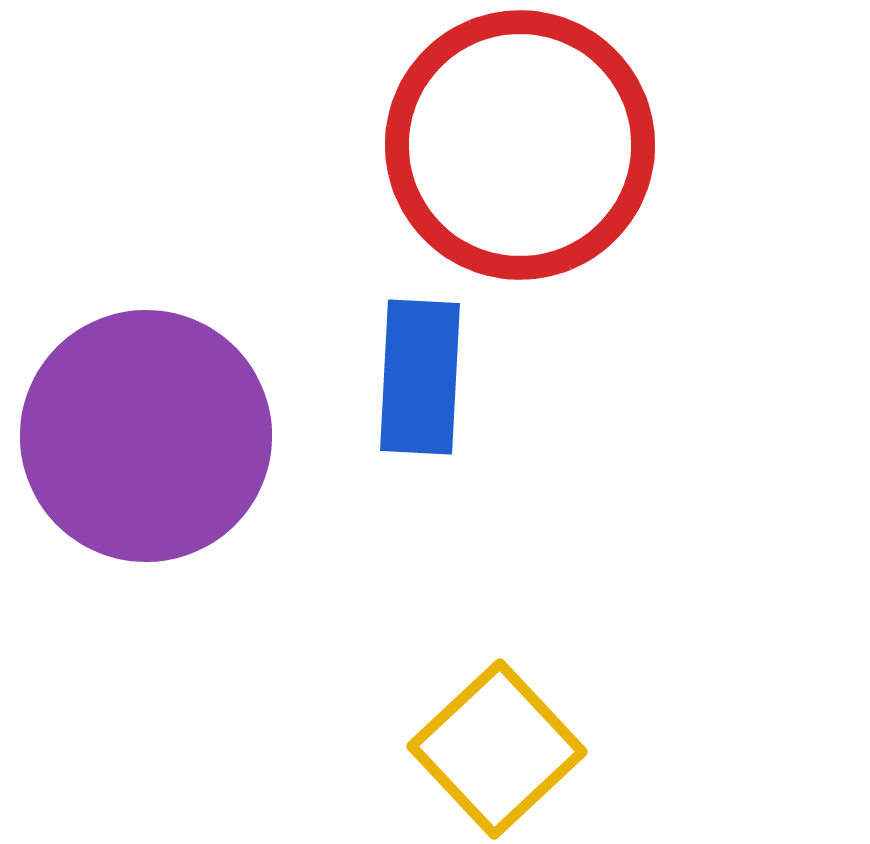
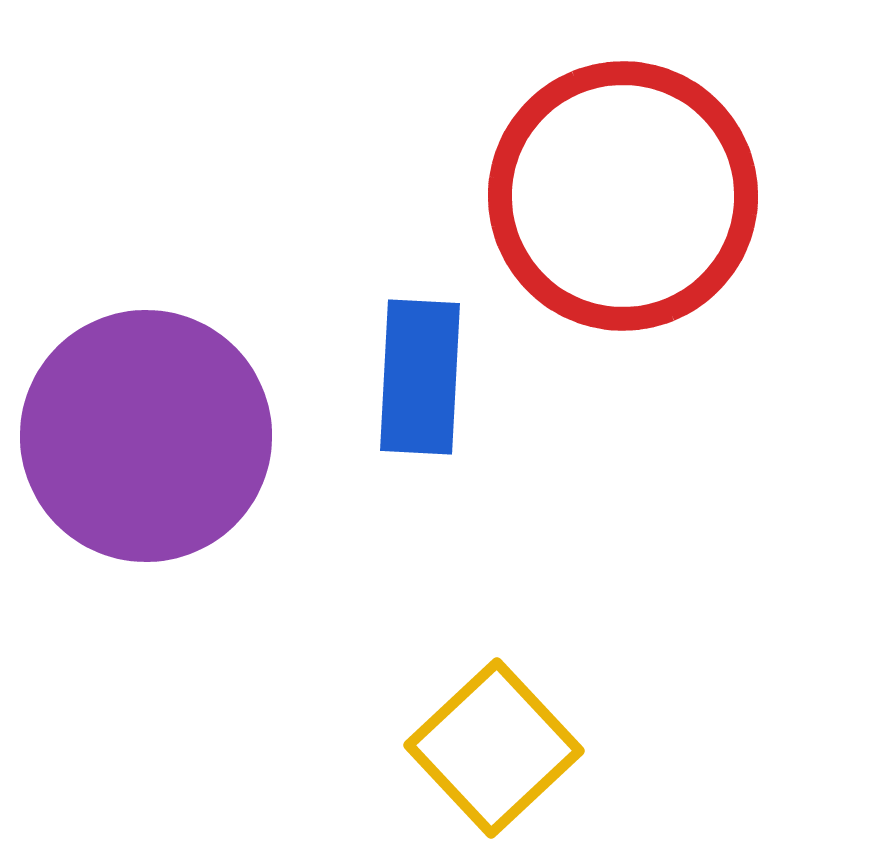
red circle: moved 103 px right, 51 px down
yellow square: moved 3 px left, 1 px up
